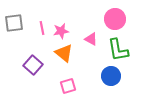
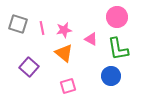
pink circle: moved 2 px right, 2 px up
gray square: moved 4 px right, 1 px down; rotated 24 degrees clockwise
pink star: moved 3 px right, 1 px up
green L-shape: moved 1 px up
purple square: moved 4 px left, 2 px down
